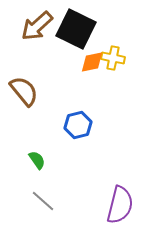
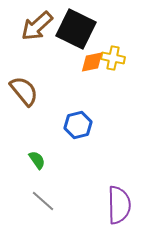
purple semicircle: moved 1 px left; rotated 15 degrees counterclockwise
